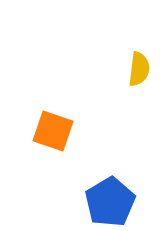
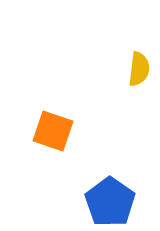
blue pentagon: rotated 6 degrees counterclockwise
